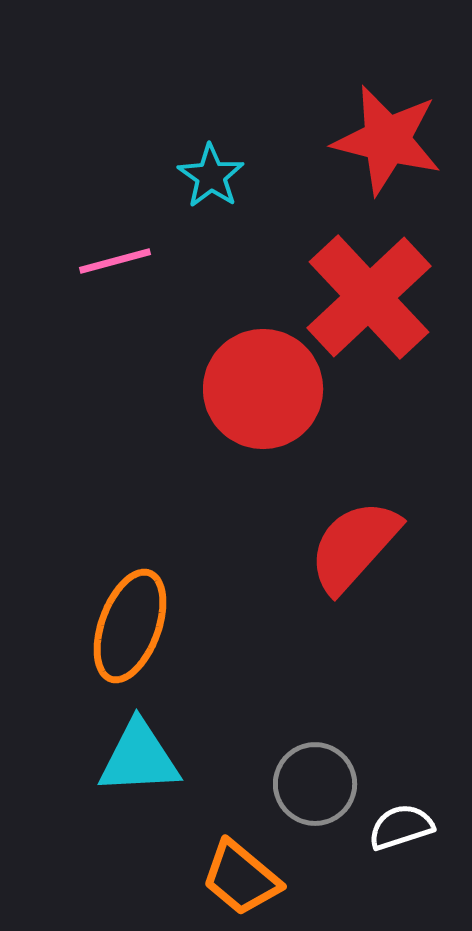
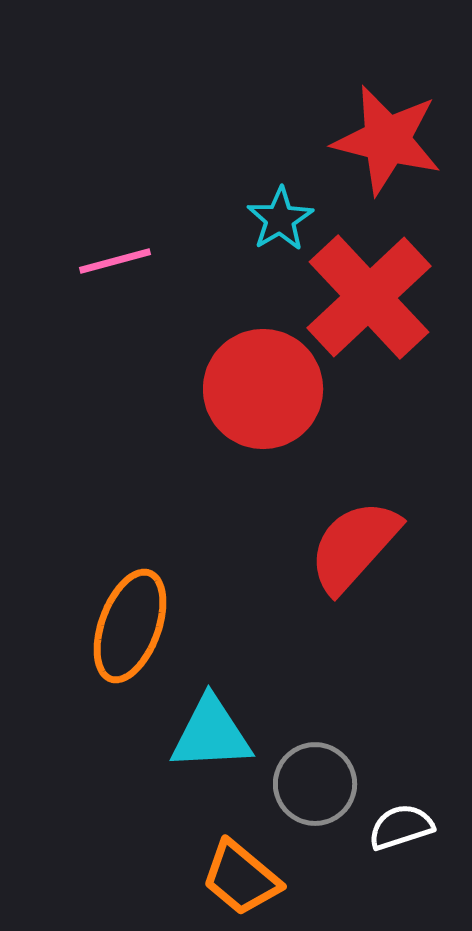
cyan star: moved 69 px right, 43 px down; rotated 6 degrees clockwise
cyan triangle: moved 72 px right, 24 px up
